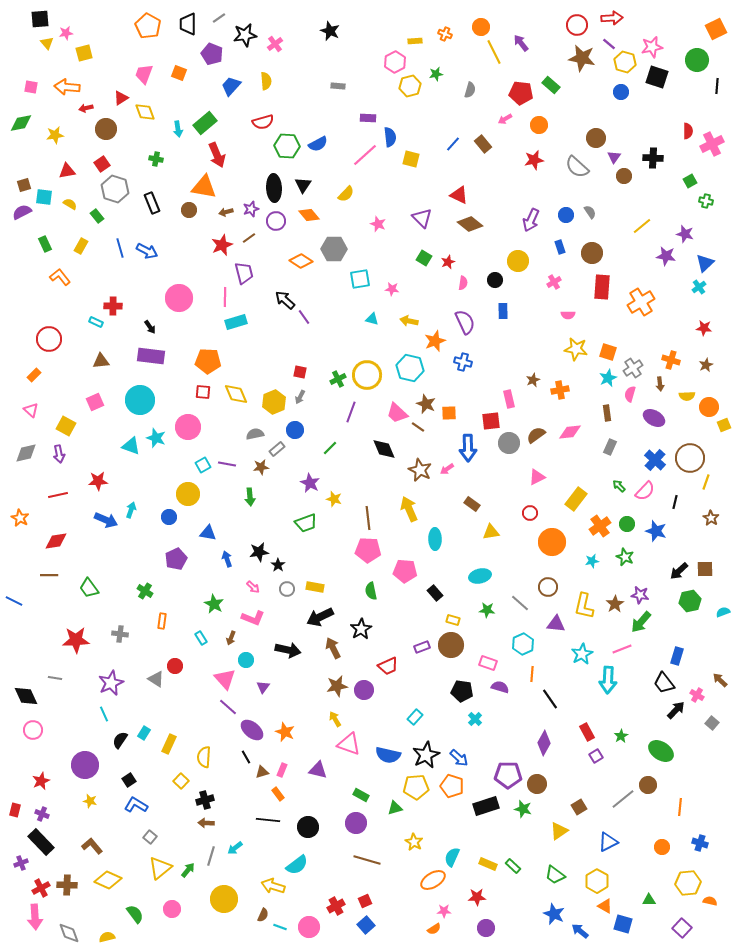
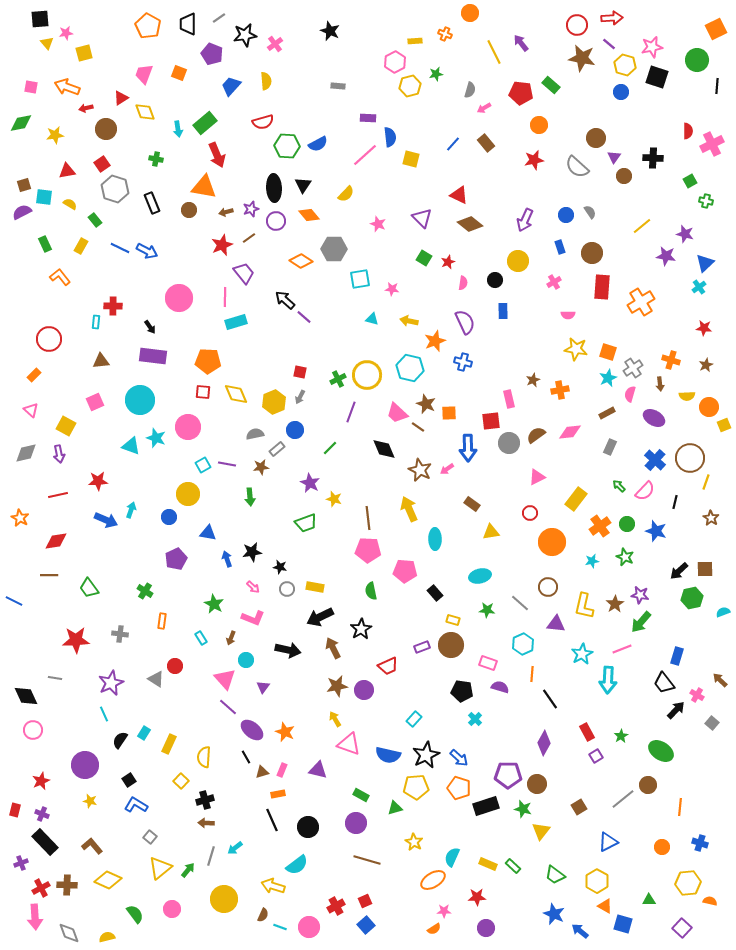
orange circle at (481, 27): moved 11 px left, 14 px up
yellow hexagon at (625, 62): moved 3 px down
orange arrow at (67, 87): rotated 15 degrees clockwise
pink arrow at (505, 119): moved 21 px left, 11 px up
brown rectangle at (483, 144): moved 3 px right, 1 px up
green rectangle at (97, 216): moved 2 px left, 4 px down
purple arrow at (531, 220): moved 6 px left
blue line at (120, 248): rotated 48 degrees counterclockwise
purple trapezoid at (244, 273): rotated 25 degrees counterclockwise
purple line at (304, 317): rotated 14 degrees counterclockwise
cyan rectangle at (96, 322): rotated 72 degrees clockwise
purple rectangle at (151, 356): moved 2 px right
brown rectangle at (607, 413): rotated 70 degrees clockwise
black star at (259, 552): moved 7 px left
black star at (278, 565): moved 2 px right, 2 px down; rotated 24 degrees counterclockwise
green hexagon at (690, 601): moved 2 px right, 3 px up
cyan rectangle at (415, 717): moved 1 px left, 2 px down
orange pentagon at (452, 786): moved 7 px right, 2 px down
orange rectangle at (278, 794): rotated 64 degrees counterclockwise
black line at (268, 820): moved 4 px right; rotated 60 degrees clockwise
yellow triangle at (559, 831): moved 18 px left; rotated 18 degrees counterclockwise
black rectangle at (41, 842): moved 4 px right
